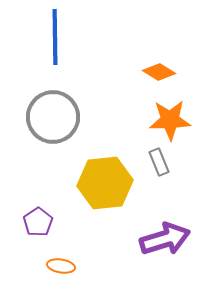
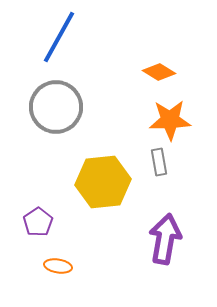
blue line: moved 4 px right; rotated 30 degrees clockwise
gray circle: moved 3 px right, 10 px up
gray rectangle: rotated 12 degrees clockwise
yellow hexagon: moved 2 px left, 1 px up
purple arrow: rotated 63 degrees counterclockwise
orange ellipse: moved 3 px left
